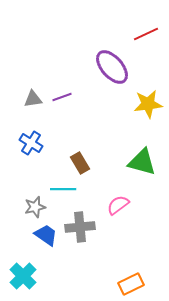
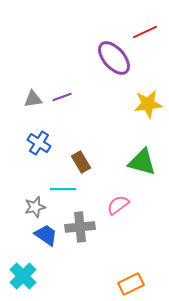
red line: moved 1 px left, 2 px up
purple ellipse: moved 2 px right, 9 px up
blue cross: moved 8 px right
brown rectangle: moved 1 px right, 1 px up
